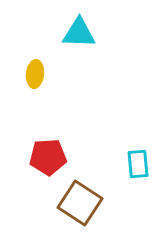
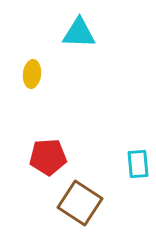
yellow ellipse: moved 3 px left
